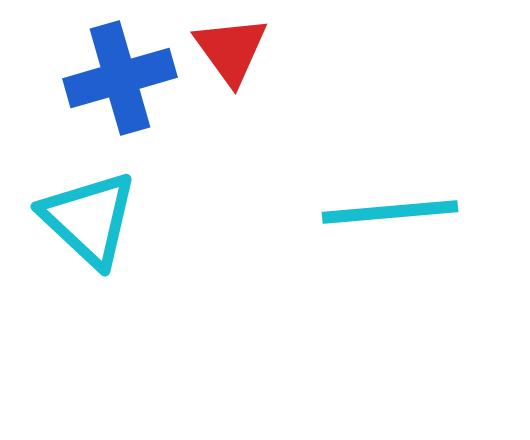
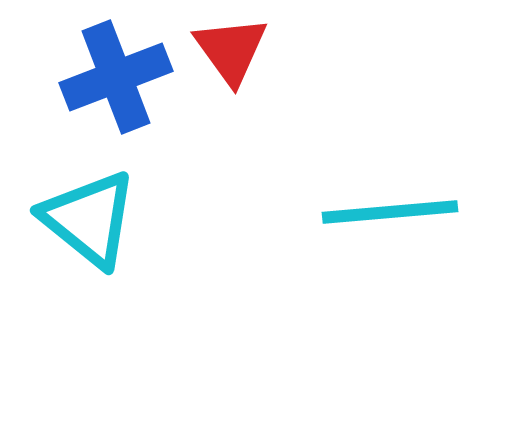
blue cross: moved 4 px left, 1 px up; rotated 5 degrees counterclockwise
cyan triangle: rotated 4 degrees counterclockwise
